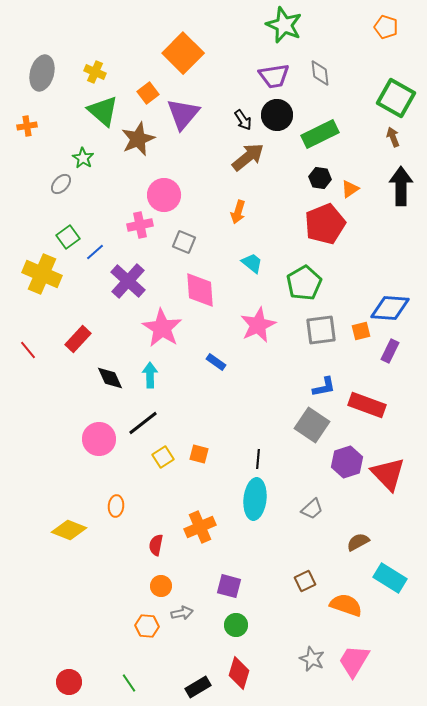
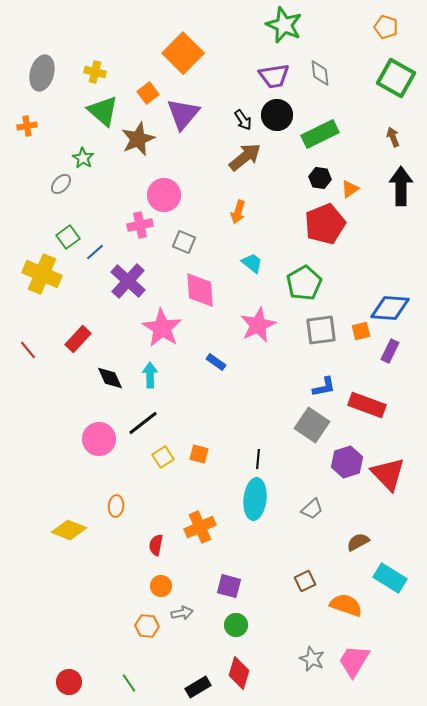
yellow cross at (95, 72): rotated 10 degrees counterclockwise
green square at (396, 98): moved 20 px up
brown arrow at (248, 157): moved 3 px left
